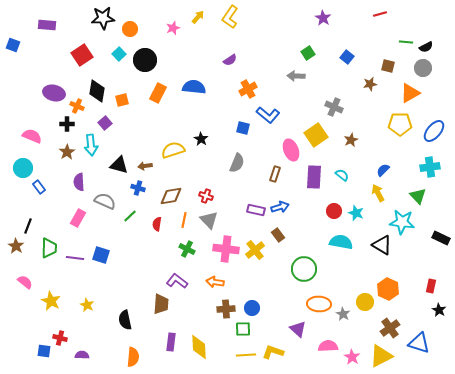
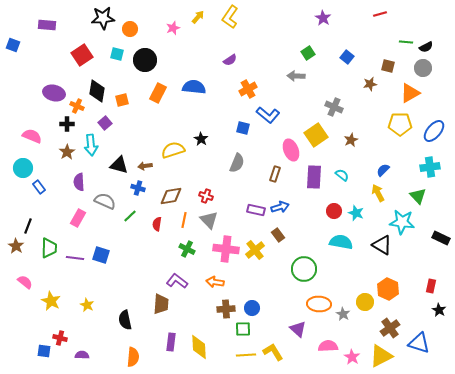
cyan square at (119, 54): moved 2 px left; rotated 32 degrees counterclockwise
yellow L-shape at (273, 352): rotated 40 degrees clockwise
